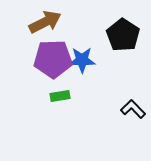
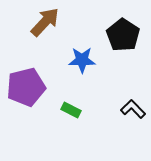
brown arrow: rotated 20 degrees counterclockwise
purple pentagon: moved 27 px left, 28 px down; rotated 12 degrees counterclockwise
green rectangle: moved 11 px right, 14 px down; rotated 36 degrees clockwise
